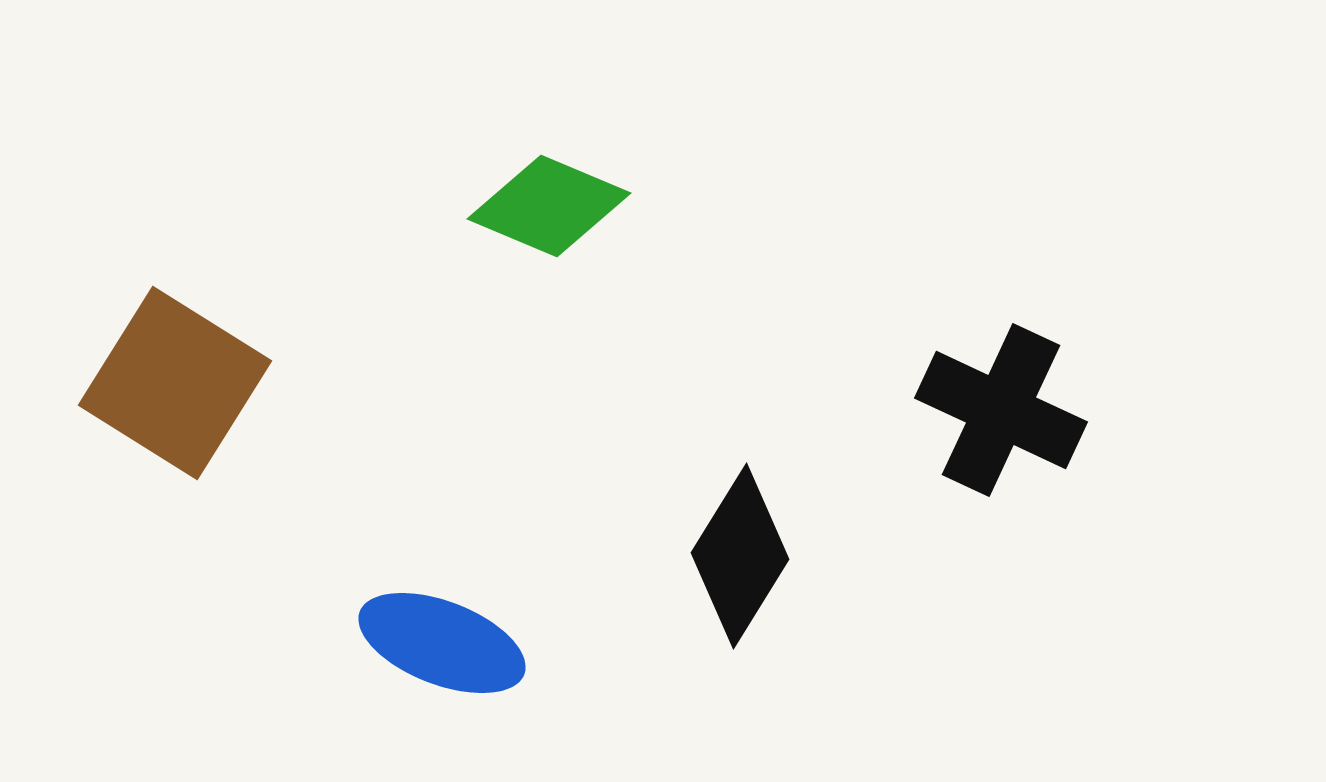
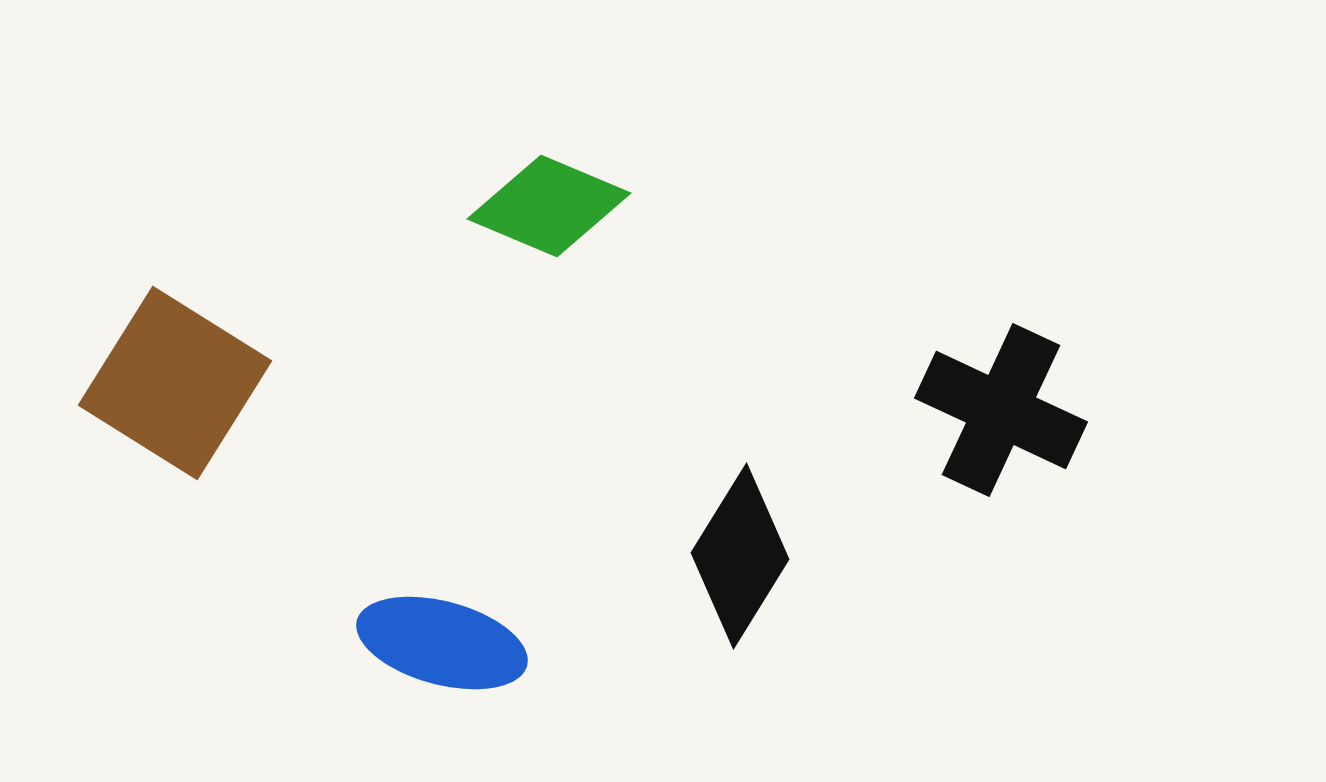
blue ellipse: rotated 6 degrees counterclockwise
